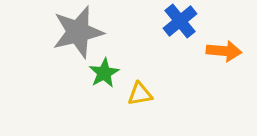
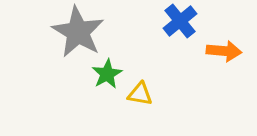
gray star: rotated 28 degrees counterclockwise
green star: moved 3 px right, 1 px down
yellow triangle: rotated 20 degrees clockwise
